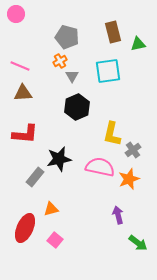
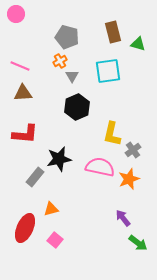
green triangle: rotated 28 degrees clockwise
purple arrow: moved 5 px right, 3 px down; rotated 24 degrees counterclockwise
